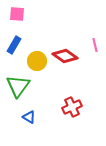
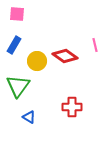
red cross: rotated 24 degrees clockwise
